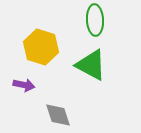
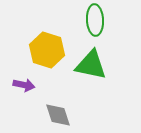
yellow hexagon: moved 6 px right, 3 px down
green triangle: rotated 16 degrees counterclockwise
